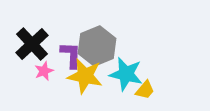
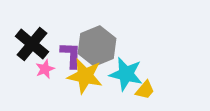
black cross: rotated 8 degrees counterclockwise
pink star: moved 1 px right, 2 px up
